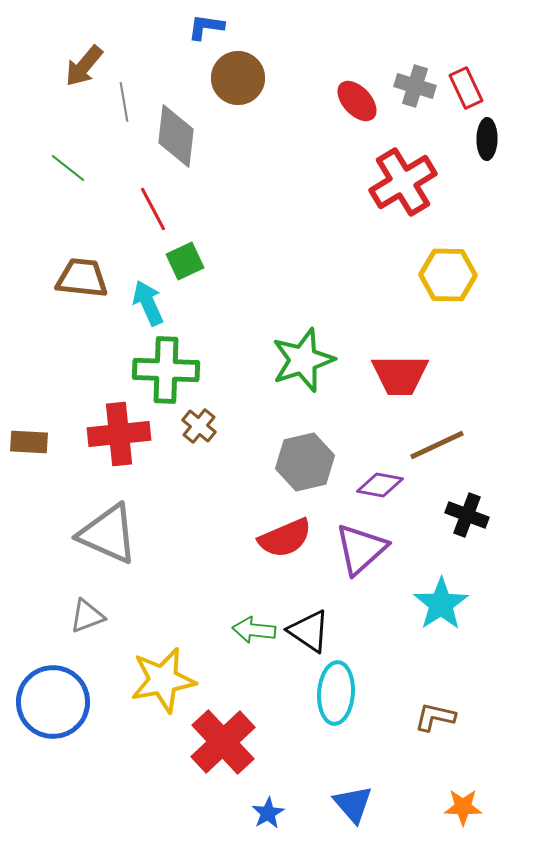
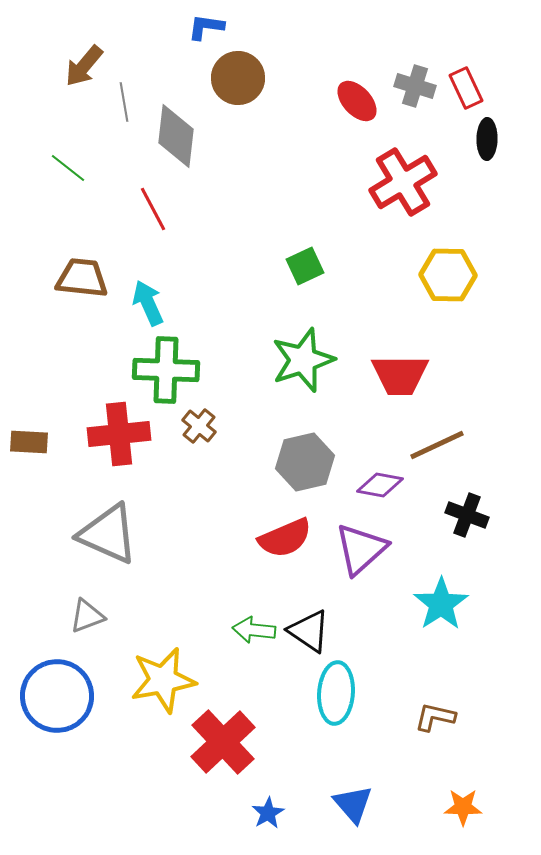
green square at (185, 261): moved 120 px right, 5 px down
blue circle at (53, 702): moved 4 px right, 6 px up
